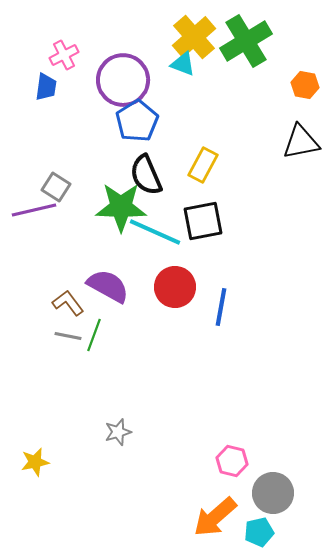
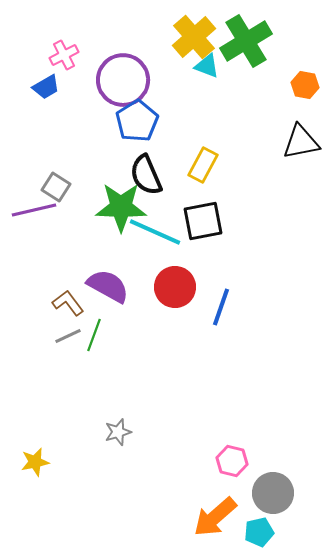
cyan triangle: moved 24 px right, 2 px down
blue trapezoid: rotated 52 degrees clockwise
blue line: rotated 9 degrees clockwise
gray line: rotated 36 degrees counterclockwise
